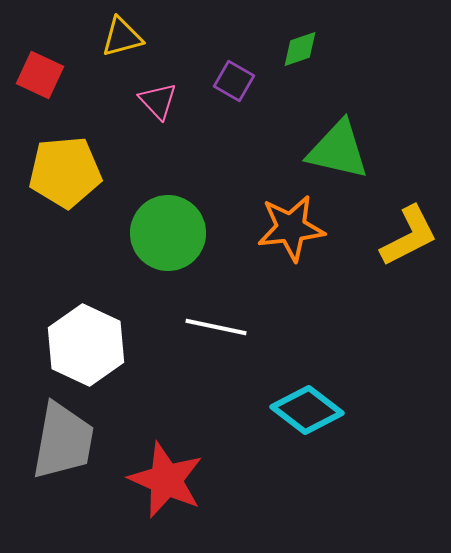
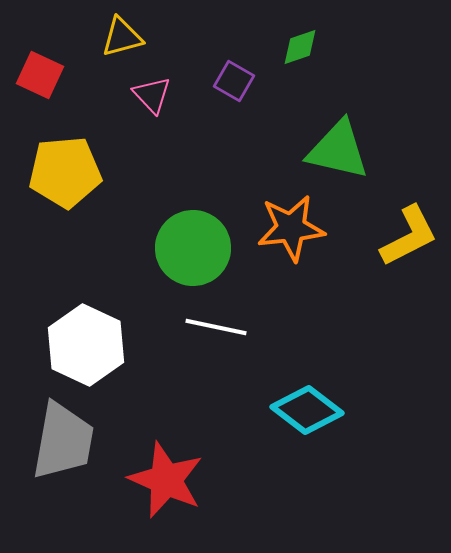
green diamond: moved 2 px up
pink triangle: moved 6 px left, 6 px up
green circle: moved 25 px right, 15 px down
